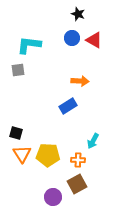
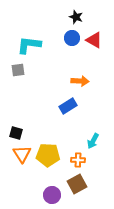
black star: moved 2 px left, 3 px down
purple circle: moved 1 px left, 2 px up
